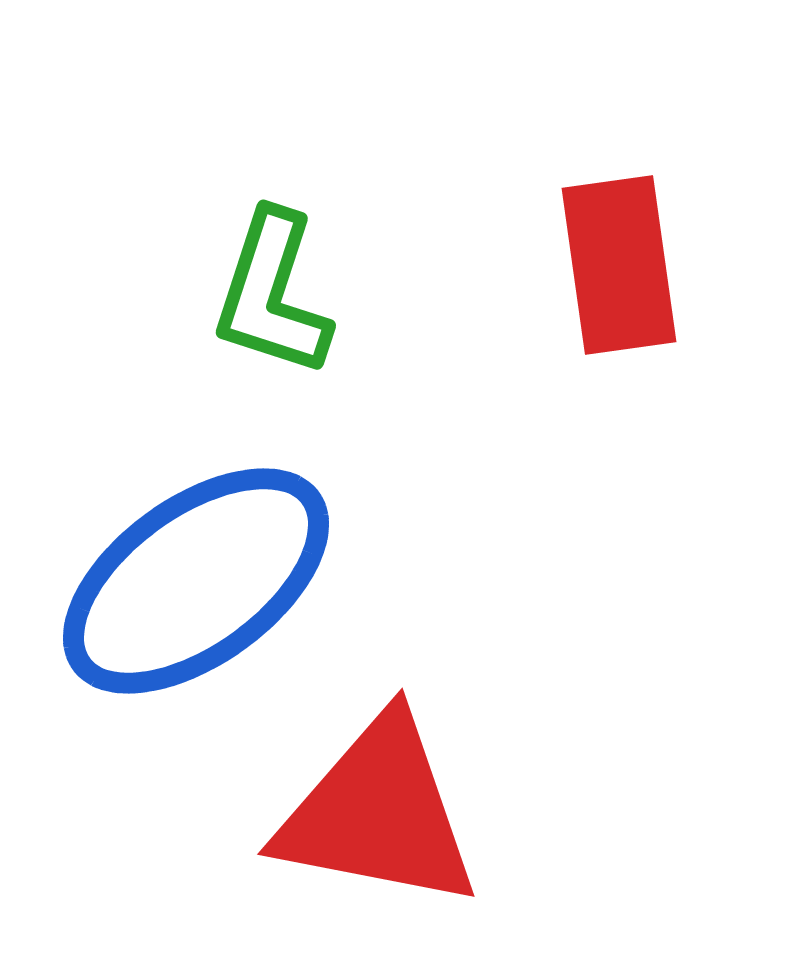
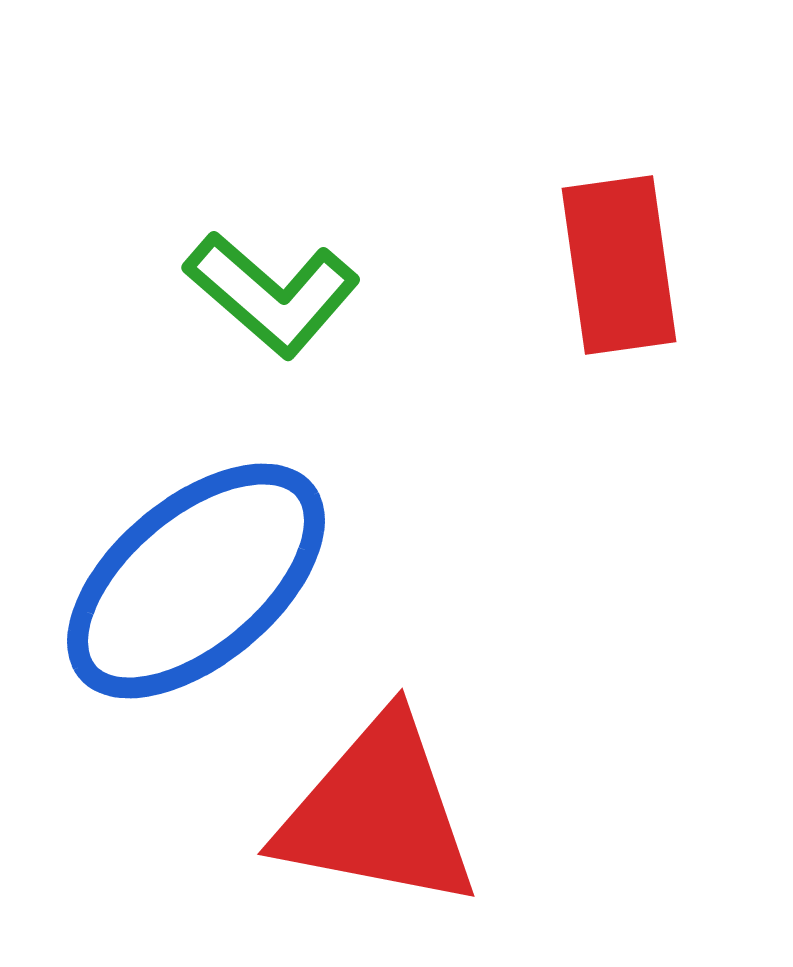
green L-shape: rotated 67 degrees counterclockwise
blue ellipse: rotated 4 degrees counterclockwise
